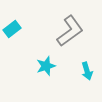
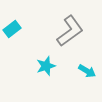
cyan arrow: rotated 42 degrees counterclockwise
